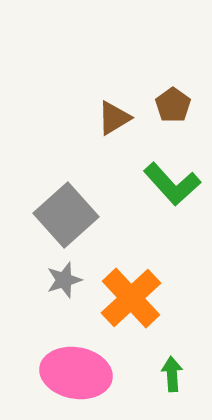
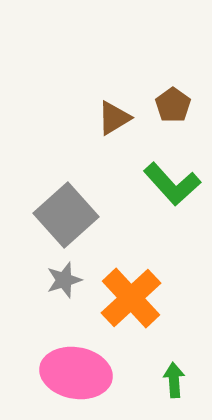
green arrow: moved 2 px right, 6 px down
